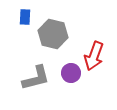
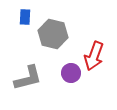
gray L-shape: moved 8 px left
